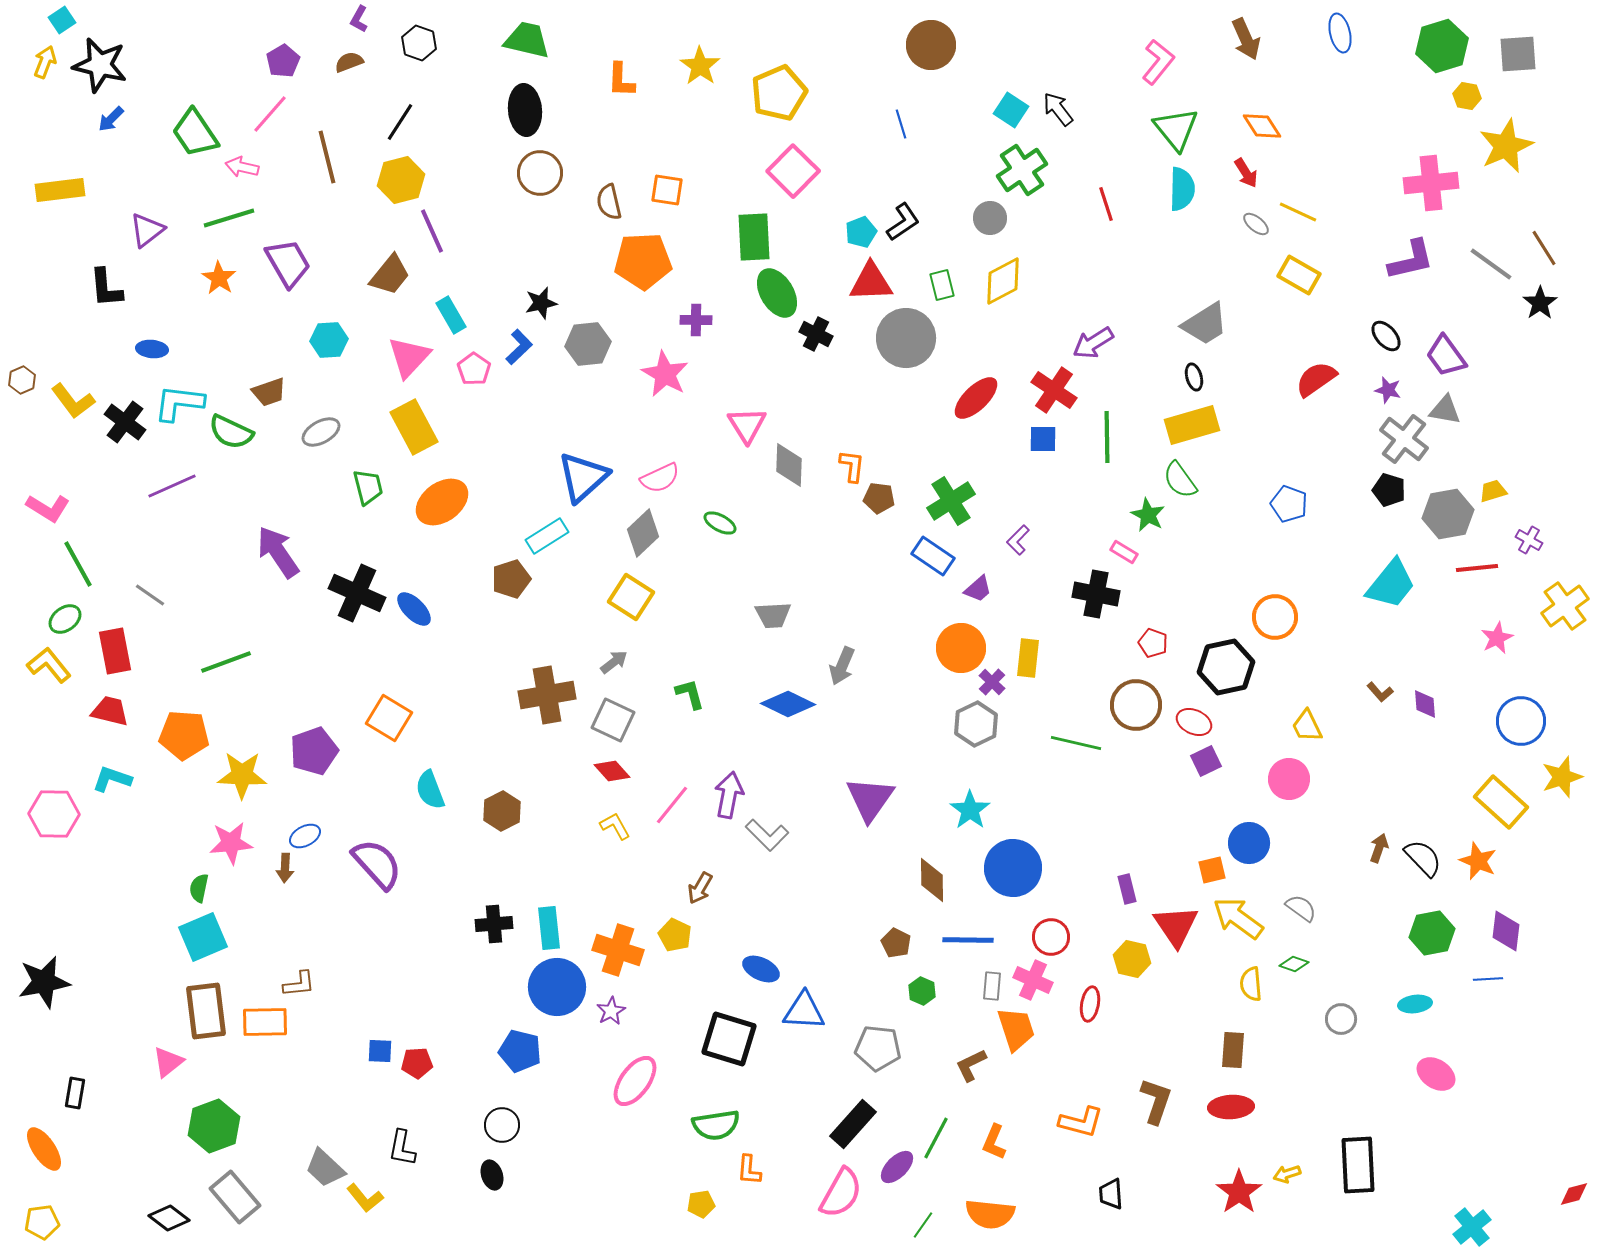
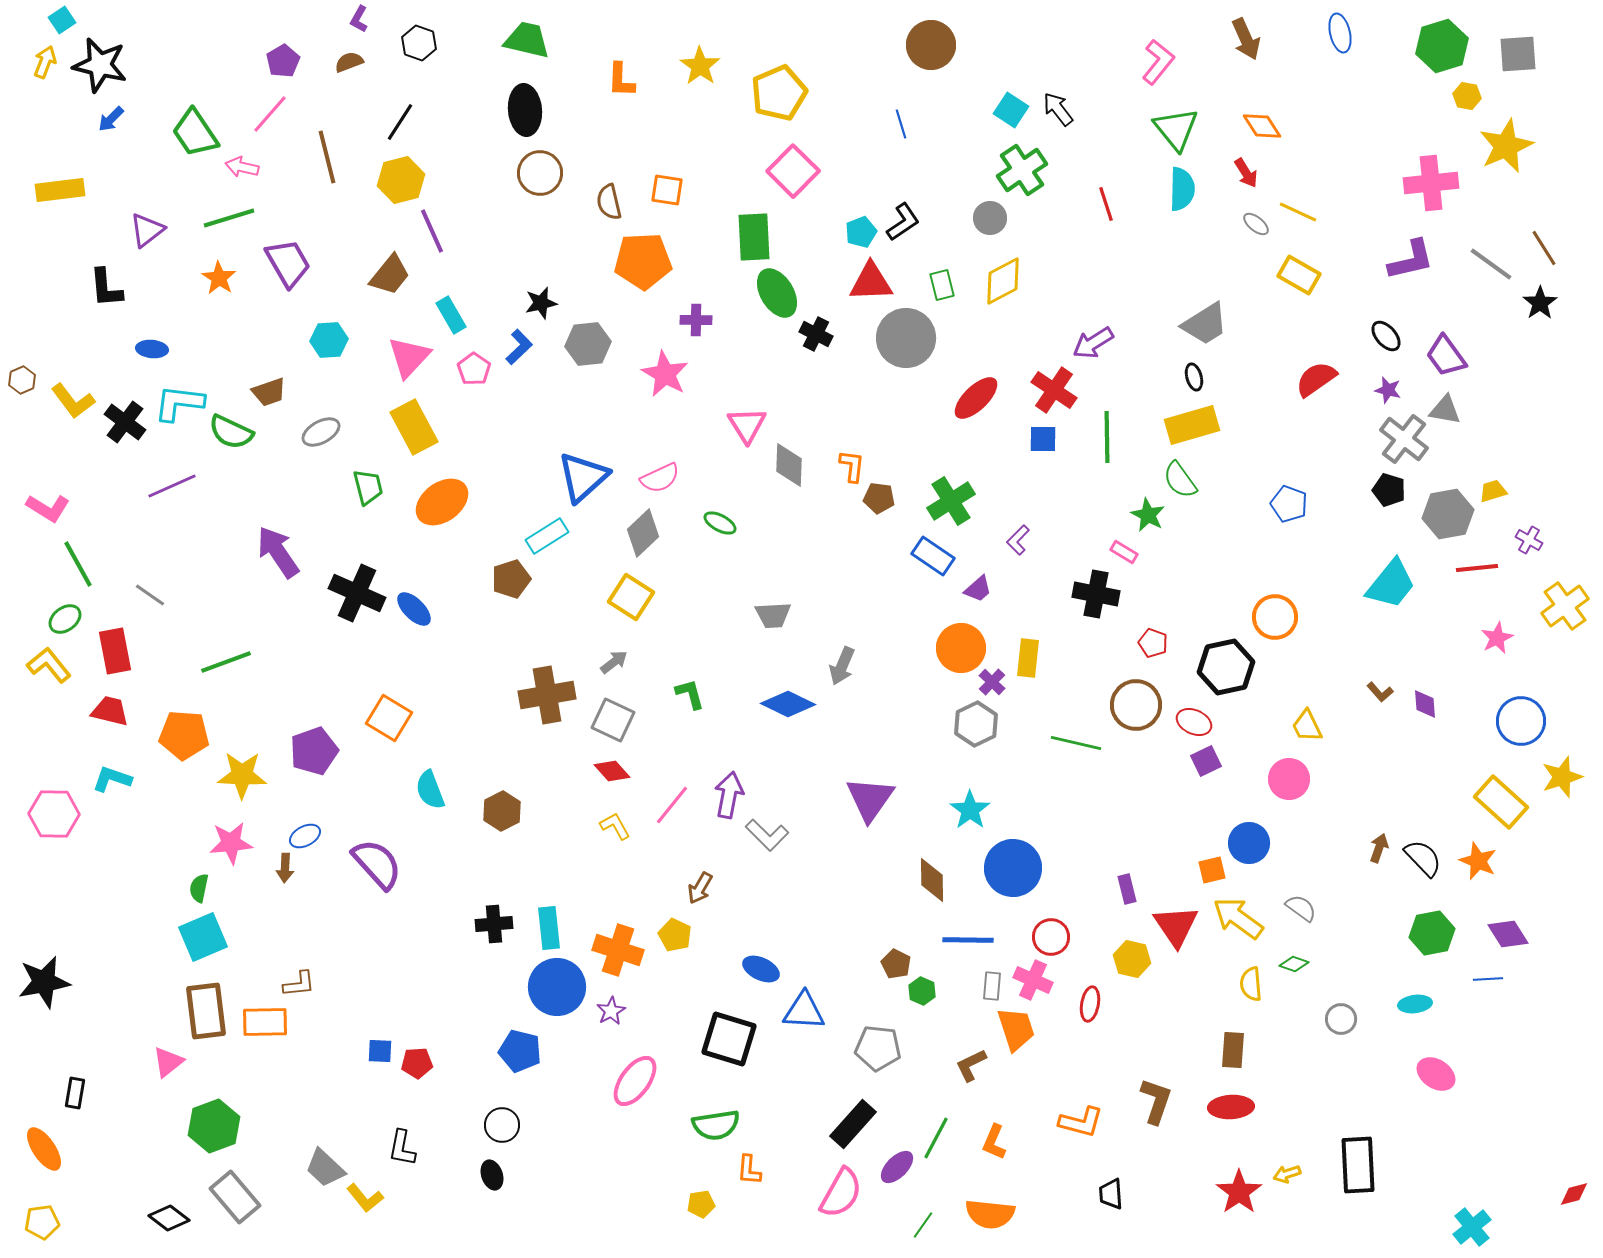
purple diamond at (1506, 931): moved 2 px right, 3 px down; rotated 39 degrees counterclockwise
brown pentagon at (896, 943): moved 21 px down
